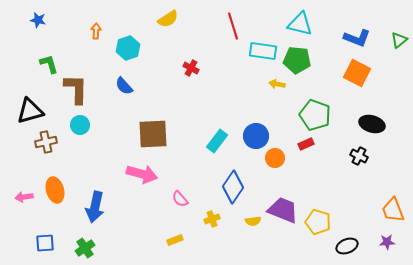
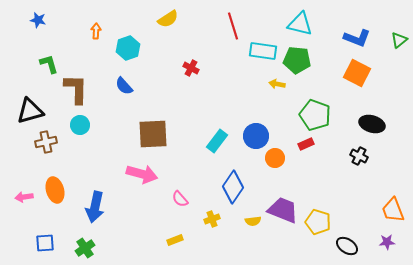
black ellipse at (347, 246): rotated 55 degrees clockwise
